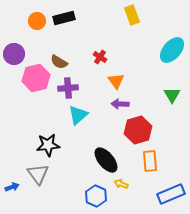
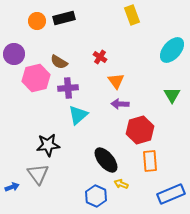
red hexagon: moved 2 px right
